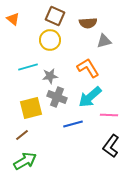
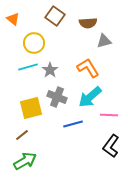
brown square: rotated 12 degrees clockwise
yellow circle: moved 16 px left, 3 px down
gray star: moved 6 px up; rotated 28 degrees counterclockwise
